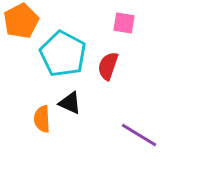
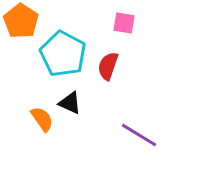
orange pentagon: rotated 12 degrees counterclockwise
orange semicircle: rotated 148 degrees clockwise
